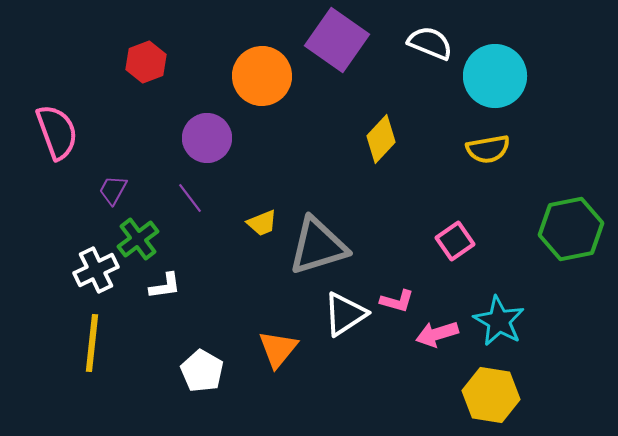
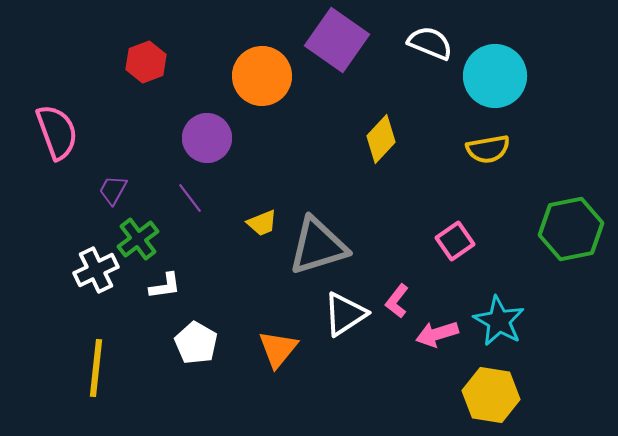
pink L-shape: rotated 112 degrees clockwise
yellow line: moved 4 px right, 25 px down
white pentagon: moved 6 px left, 28 px up
